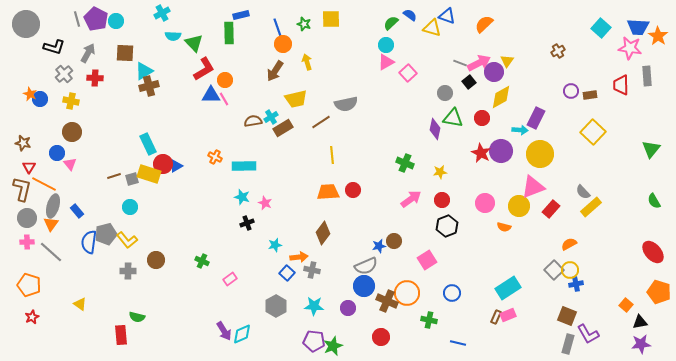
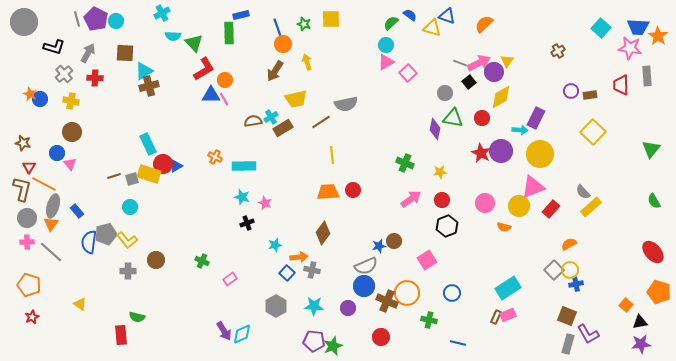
gray circle at (26, 24): moved 2 px left, 2 px up
